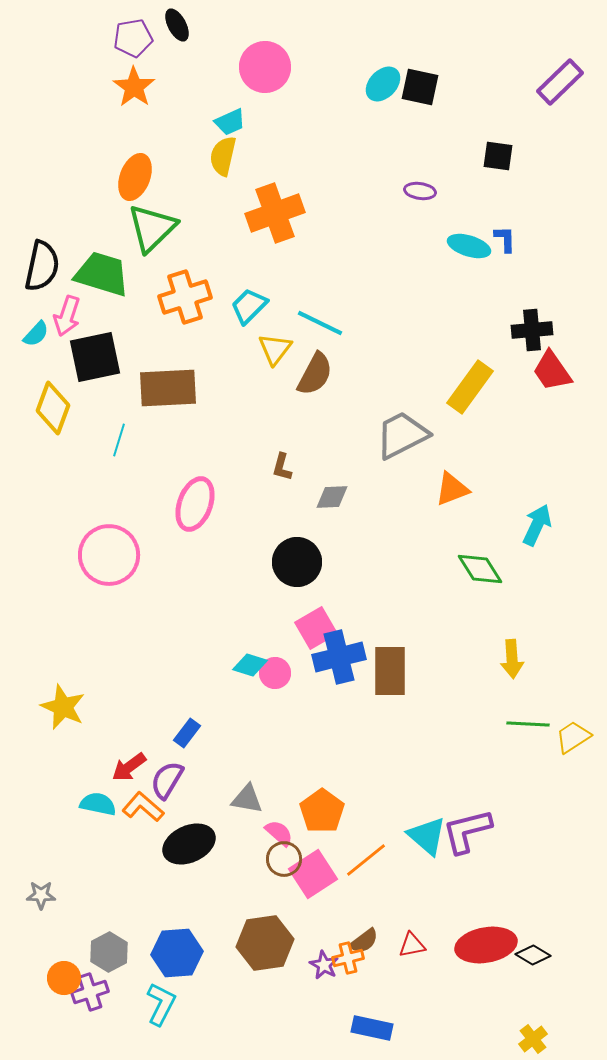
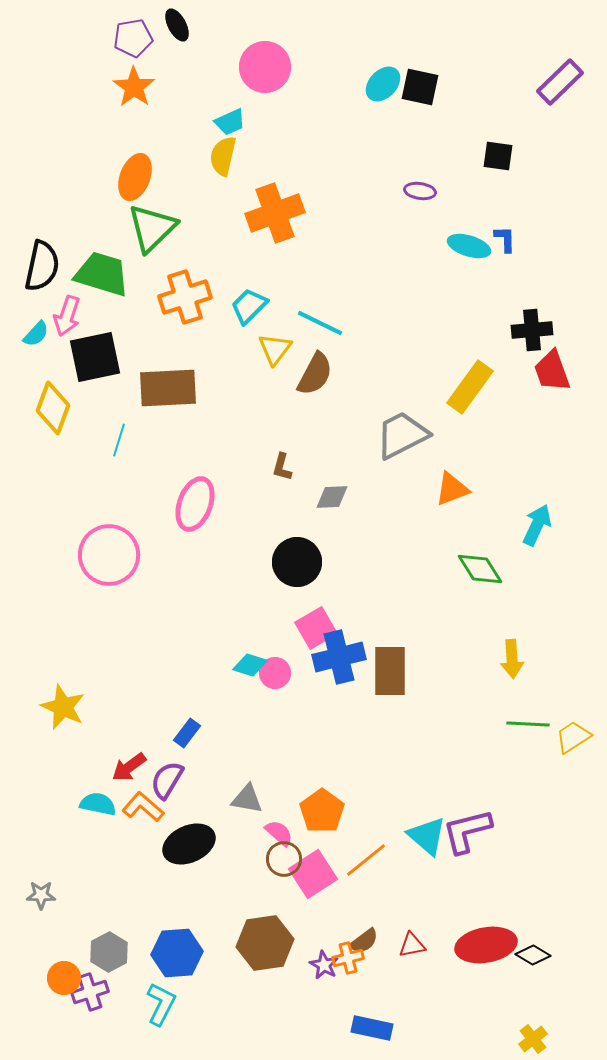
red trapezoid at (552, 371): rotated 15 degrees clockwise
